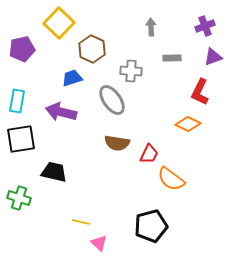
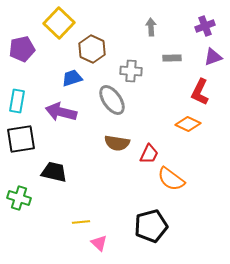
yellow line: rotated 18 degrees counterclockwise
